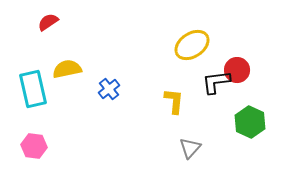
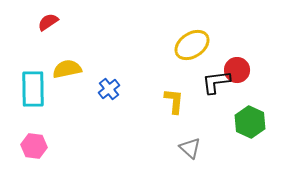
cyan rectangle: rotated 12 degrees clockwise
gray triangle: rotated 30 degrees counterclockwise
